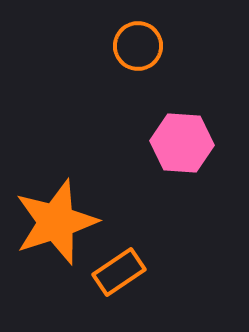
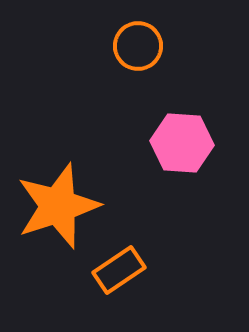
orange star: moved 2 px right, 16 px up
orange rectangle: moved 2 px up
